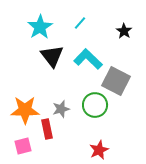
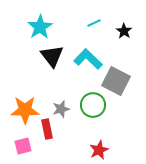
cyan line: moved 14 px right; rotated 24 degrees clockwise
green circle: moved 2 px left
